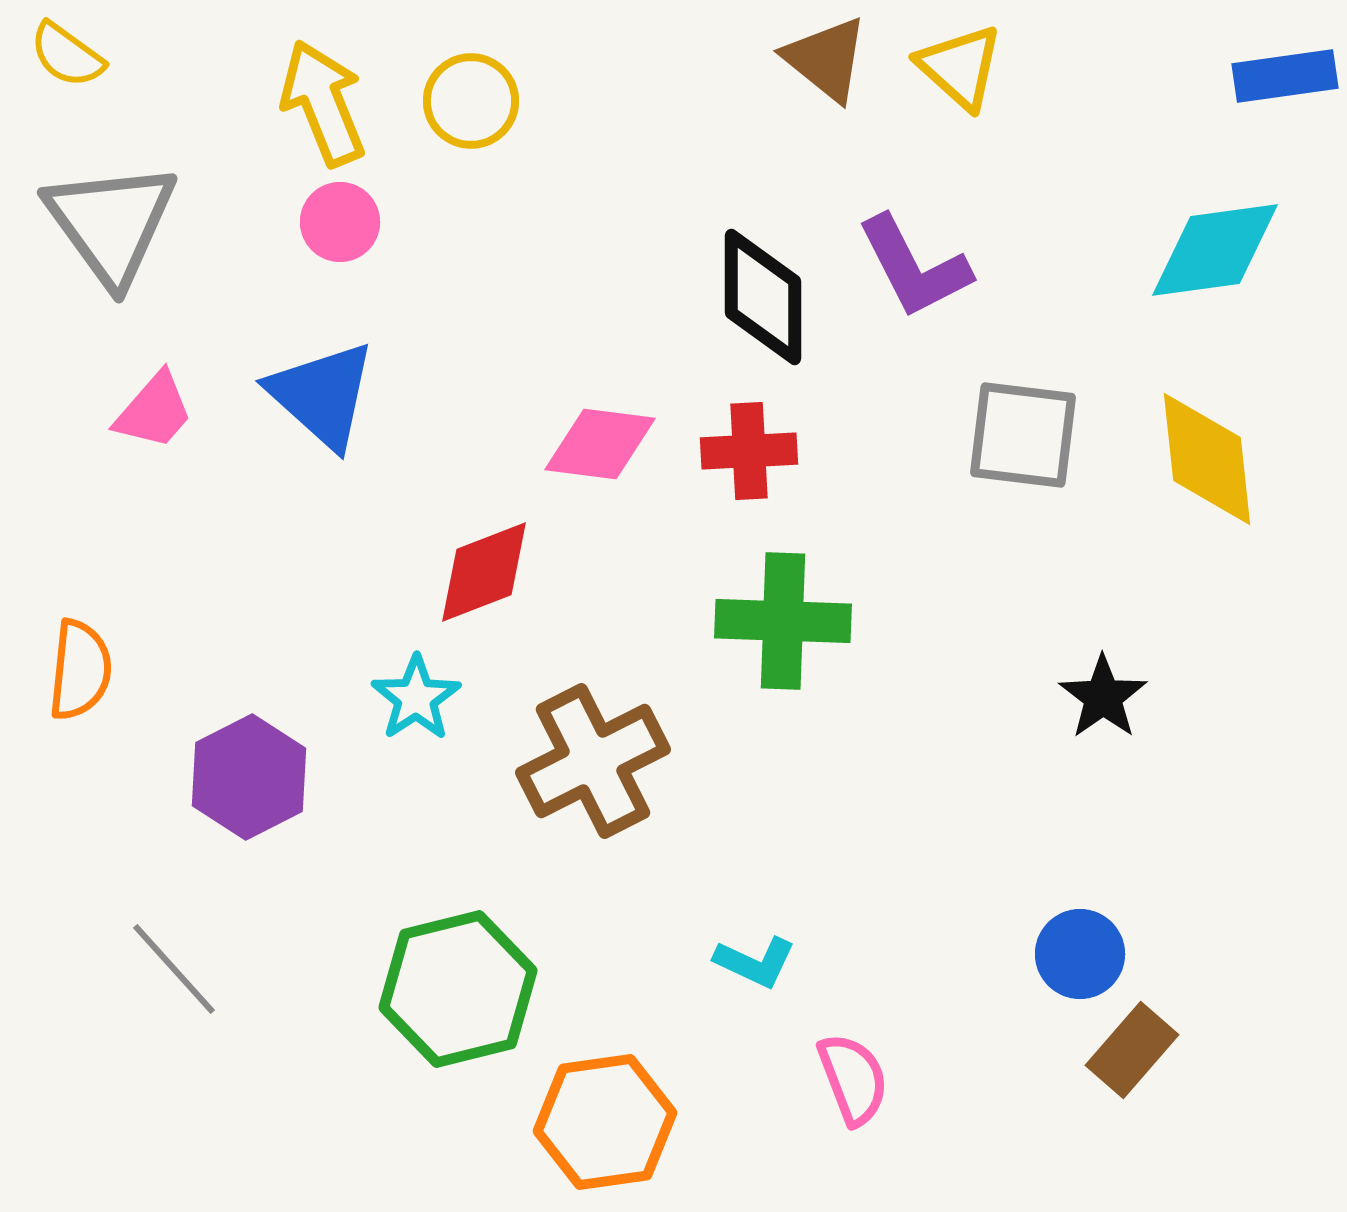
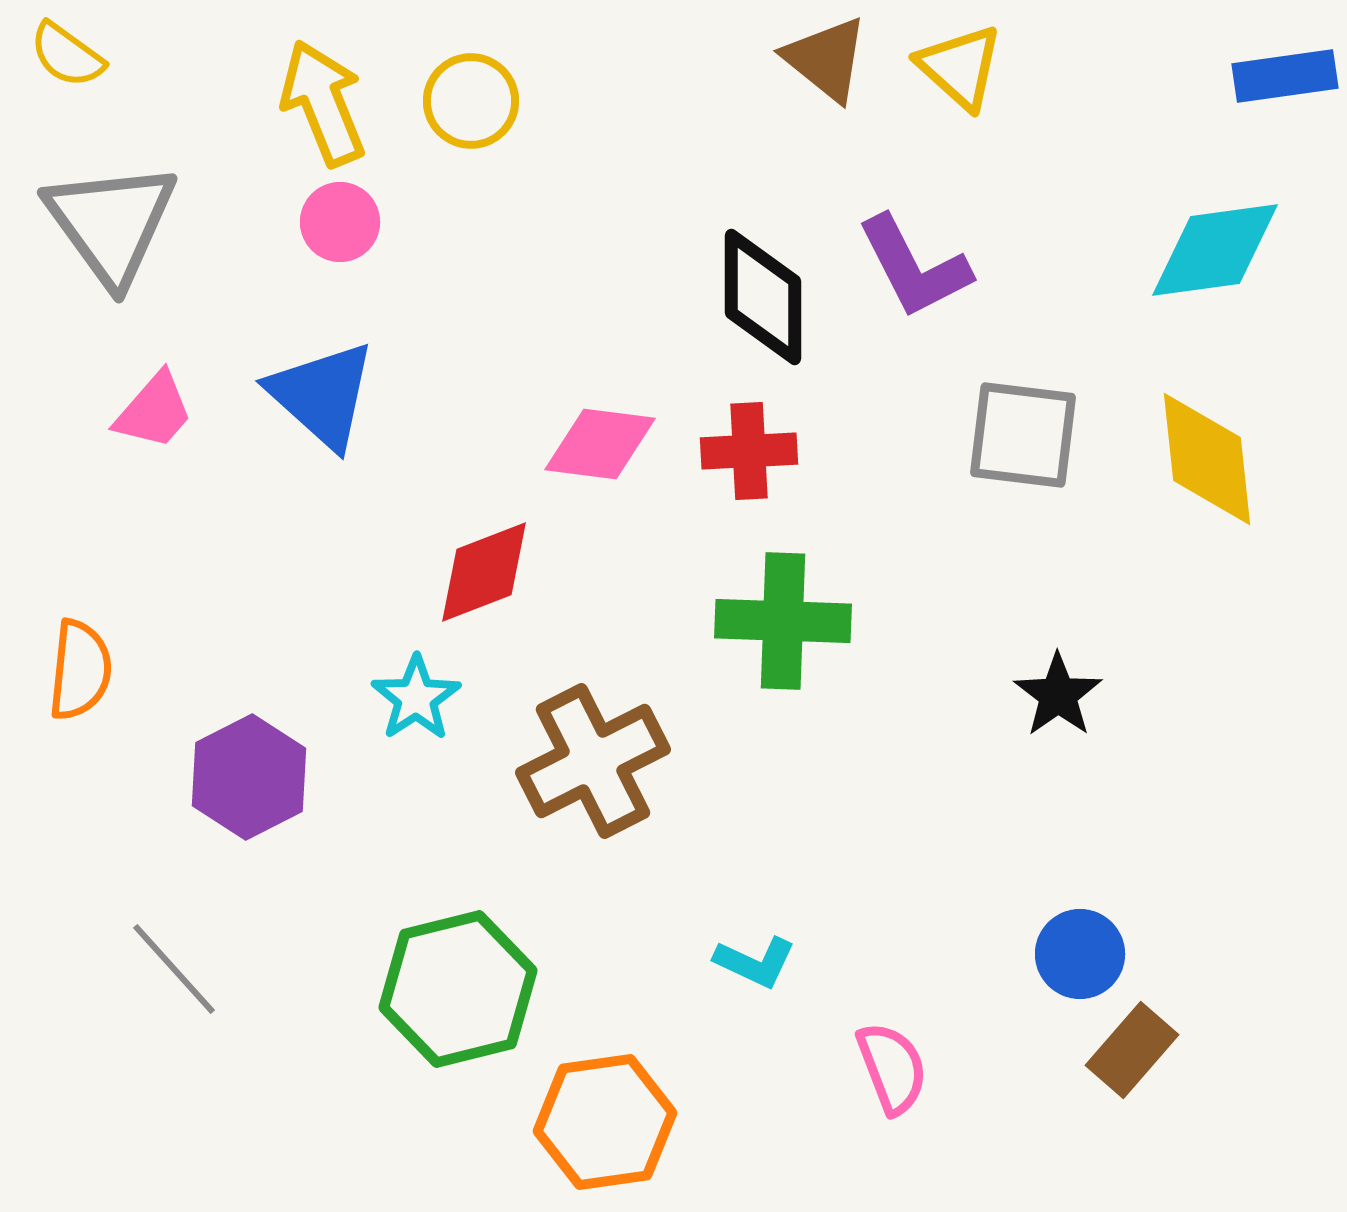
black star: moved 45 px left, 2 px up
pink semicircle: moved 39 px right, 11 px up
